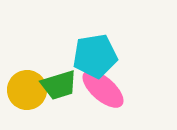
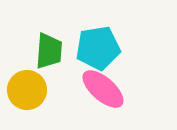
cyan pentagon: moved 3 px right, 8 px up
green trapezoid: moved 10 px left, 34 px up; rotated 69 degrees counterclockwise
